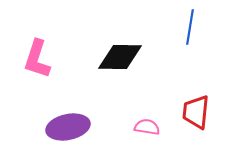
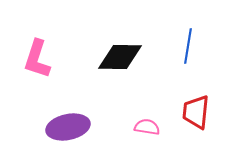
blue line: moved 2 px left, 19 px down
